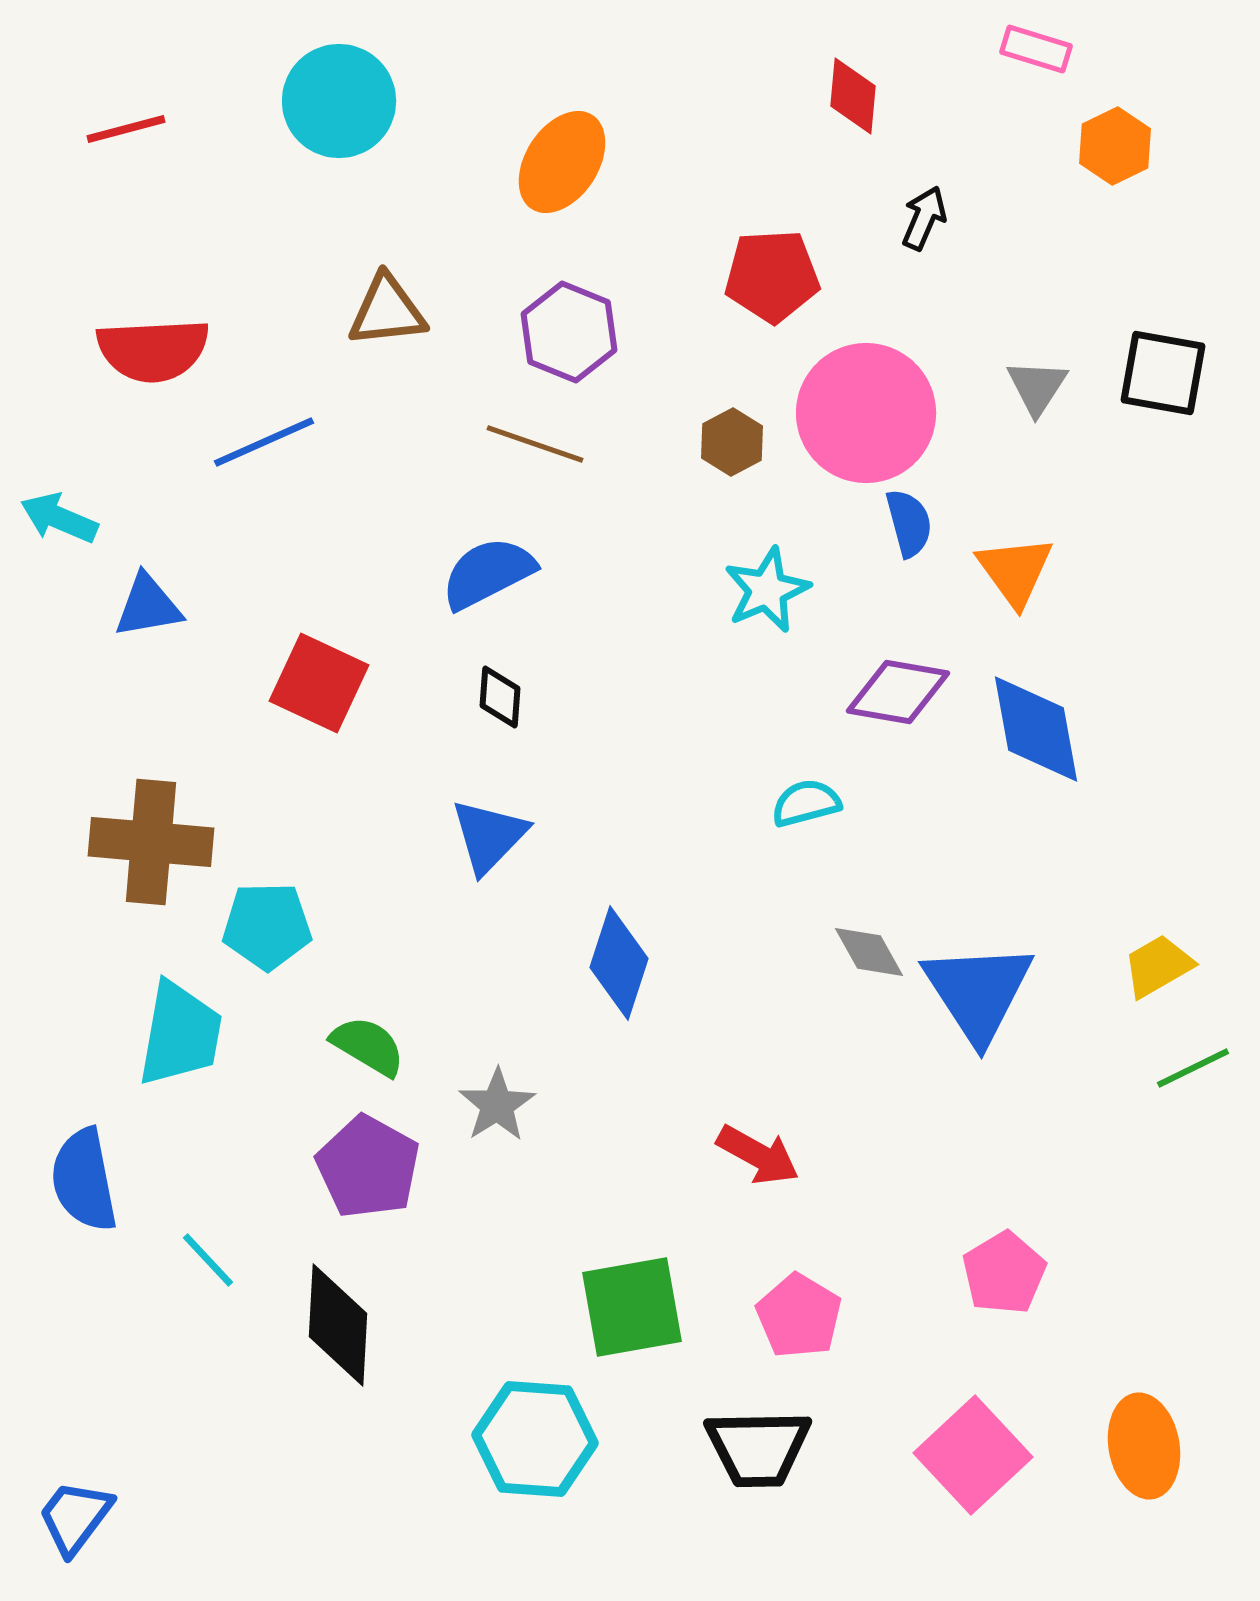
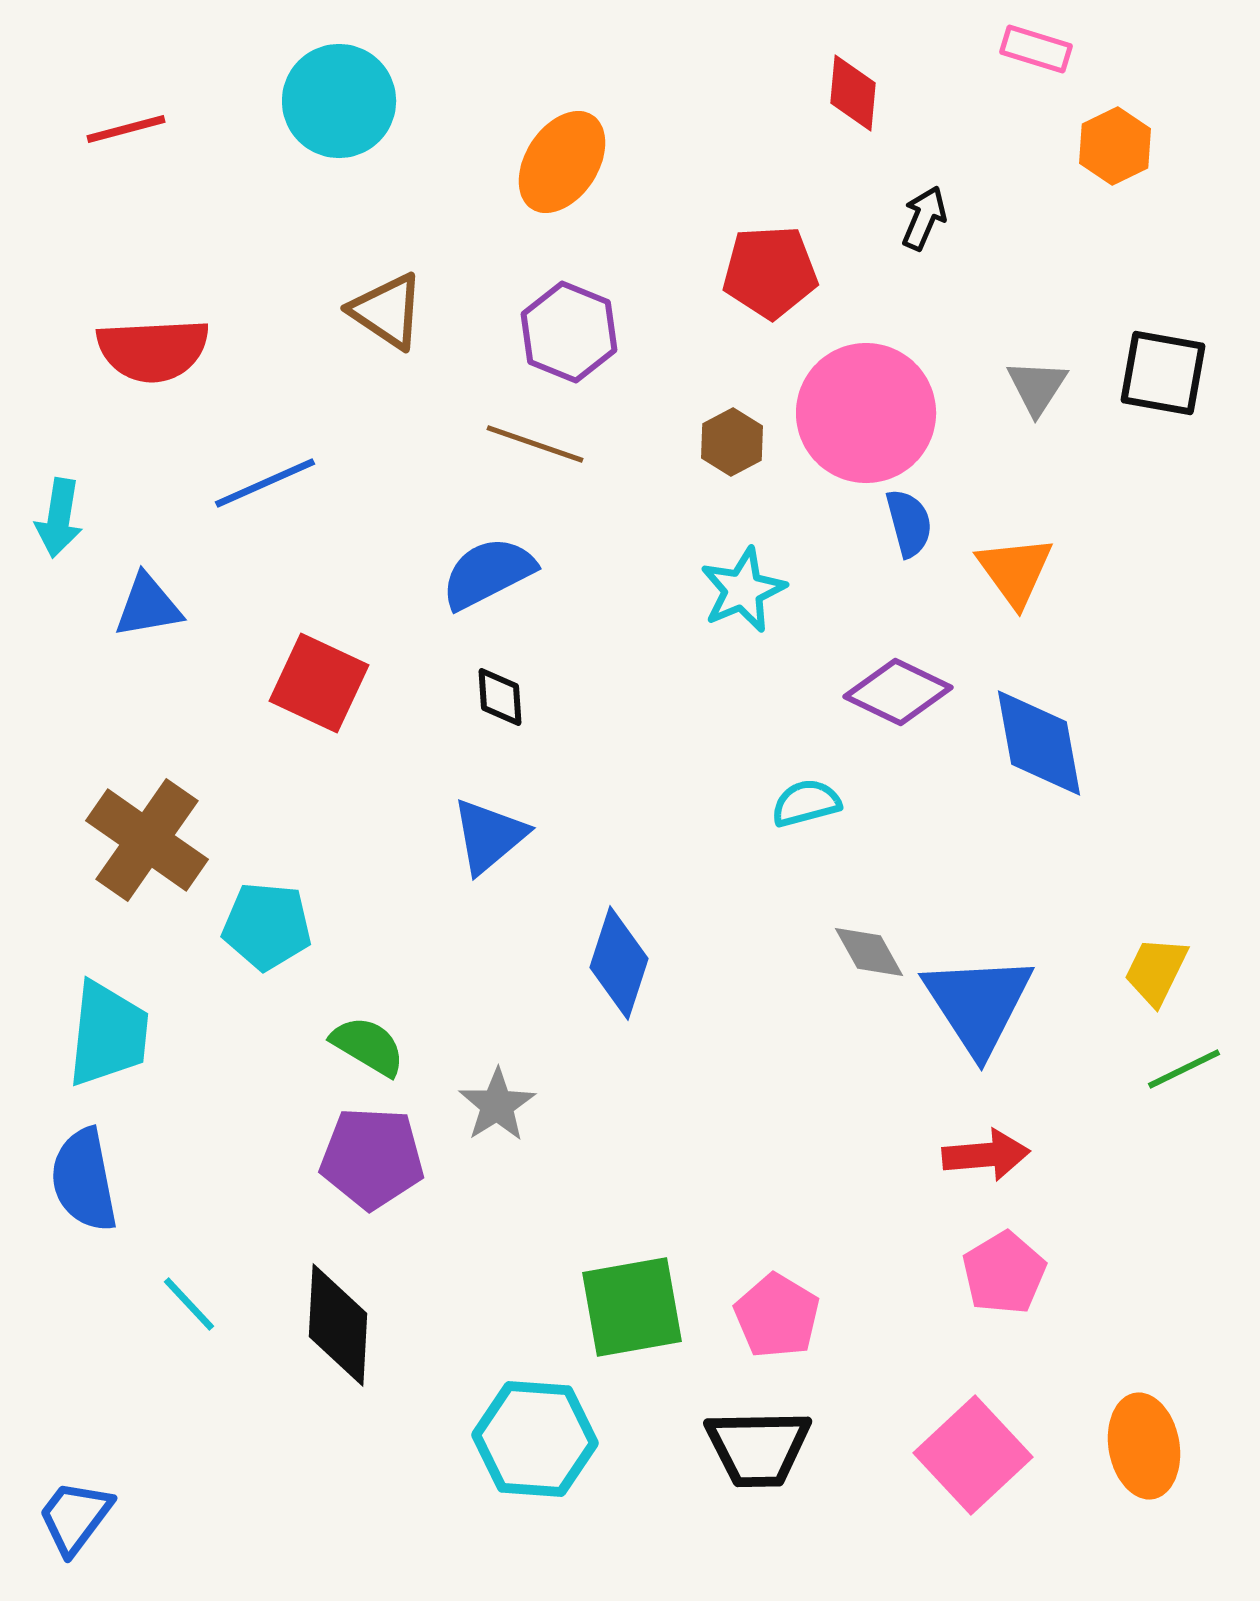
red diamond at (853, 96): moved 3 px up
red pentagon at (772, 276): moved 2 px left, 4 px up
brown triangle at (387, 311): rotated 40 degrees clockwise
blue line at (264, 442): moved 1 px right, 41 px down
cyan arrow at (59, 518): rotated 104 degrees counterclockwise
cyan star at (767, 590): moved 24 px left
purple diamond at (898, 692): rotated 16 degrees clockwise
black diamond at (500, 697): rotated 8 degrees counterclockwise
blue diamond at (1036, 729): moved 3 px right, 14 px down
blue triangle at (489, 836): rotated 6 degrees clockwise
brown cross at (151, 842): moved 4 px left, 2 px up; rotated 30 degrees clockwise
cyan pentagon at (267, 926): rotated 6 degrees clockwise
yellow trapezoid at (1158, 966): moved 2 px left, 5 px down; rotated 34 degrees counterclockwise
blue triangle at (978, 992): moved 12 px down
cyan trapezoid at (180, 1034): moved 72 px left; rotated 4 degrees counterclockwise
green line at (1193, 1068): moved 9 px left, 1 px down
red arrow at (758, 1155): moved 228 px right; rotated 34 degrees counterclockwise
purple pentagon at (368, 1167): moved 4 px right, 9 px up; rotated 26 degrees counterclockwise
cyan line at (208, 1260): moved 19 px left, 44 px down
pink pentagon at (799, 1316): moved 22 px left
